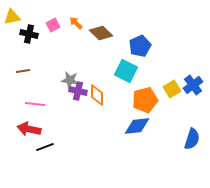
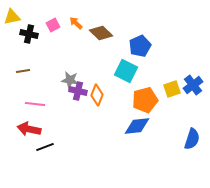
yellow square: rotated 12 degrees clockwise
orange diamond: rotated 20 degrees clockwise
